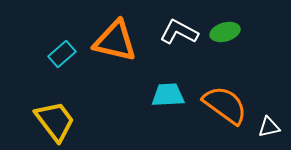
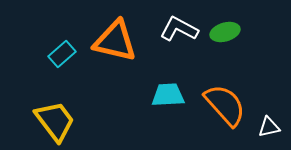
white L-shape: moved 3 px up
orange semicircle: rotated 12 degrees clockwise
